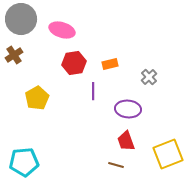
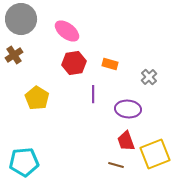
pink ellipse: moved 5 px right, 1 px down; rotated 20 degrees clockwise
orange rectangle: rotated 28 degrees clockwise
purple line: moved 3 px down
yellow pentagon: rotated 10 degrees counterclockwise
yellow square: moved 13 px left
